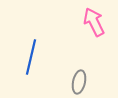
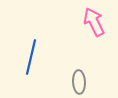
gray ellipse: rotated 15 degrees counterclockwise
